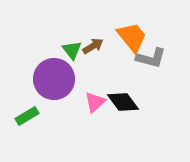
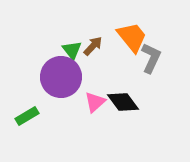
brown arrow: rotated 15 degrees counterclockwise
gray L-shape: rotated 80 degrees counterclockwise
purple circle: moved 7 px right, 2 px up
